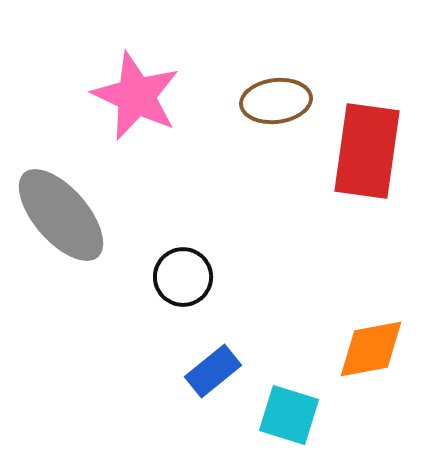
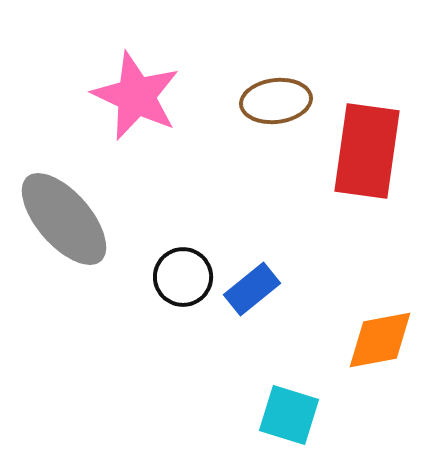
gray ellipse: moved 3 px right, 4 px down
orange diamond: moved 9 px right, 9 px up
blue rectangle: moved 39 px right, 82 px up
